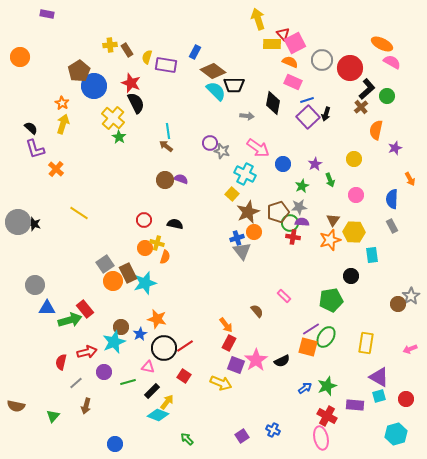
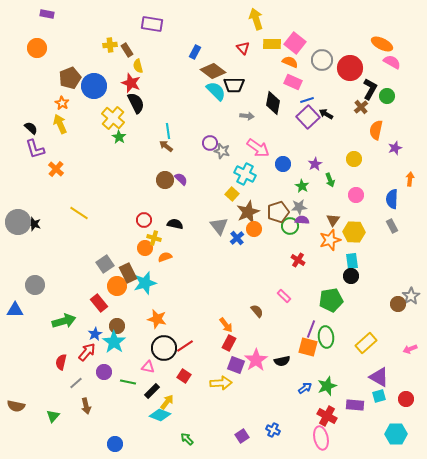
yellow arrow at (258, 19): moved 2 px left
red triangle at (283, 34): moved 40 px left, 14 px down
pink square at (295, 43): rotated 25 degrees counterclockwise
orange circle at (20, 57): moved 17 px right, 9 px up
yellow semicircle at (147, 57): moved 9 px left, 9 px down; rotated 32 degrees counterclockwise
purple rectangle at (166, 65): moved 14 px left, 41 px up
brown pentagon at (79, 71): moved 9 px left, 7 px down; rotated 10 degrees clockwise
black L-shape at (367, 89): moved 3 px right; rotated 20 degrees counterclockwise
black arrow at (326, 114): rotated 104 degrees clockwise
yellow arrow at (63, 124): moved 3 px left; rotated 42 degrees counterclockwise
purple semicircle at (181, 179): rotated 24 degrees clockwise
orange arrow at (410, 179): rotated 144 degrees counterclockwise
green star at (302, 186): rotated 16 degrees counterclockwise
purple semicircle at (302, 222): moved 2 px up
green circle at (290, 223): moved 3 px down
orange circle at (254, 232): moved 3 px up
red cross at (293, 237): moved 5 px right, 23 px down; rotated 24 degrees clockwise
blue cross at (237, 238): rotated 24 degrees counterclockwise
yellow cross at (157, 243): moved 3 px left, 5 px up
gray triangle at (242, 251): moved 23 px left, 25 px up
cyan rectangle at (372, 255): moved 20 px left, 6 px down
orange semicircle at (165, 257): rotated 128 degrees counterclockwise
orange circle at (113, 281): moved 4 px right, 5 px down
blue triangle at (47, 308): moved 32 px left, 2 px down
red rectangle at (85, 309): moved 14 px right, 6 px up
green arrow at (70, 320): moved 6 px left, 1 px down
brown circle at (121, 327): moved 4 px left, 1 px up
purple line at (311, 329): rotated 36 degrees counterclockwise
blue star at (140, 334): moved 45 px left
green ellipse at (326, 337): rotated 40 degrees counterclockwise
cyan star at (114, 342): rotated 15 degrees counterclockwise
yellow rectangle at (366, 343): rotated 40 degrees clockwise
red arrow at (87, 352): rotated 36 degrees counterclockwise
black semicircle at (282, 361): rotated 14 degrees clockwise
green line at (128, 382): rotated 28 degrees clockwise
yellow arrow at (221, 383): rotated 25 degrees counterclockwise
brown arrow at (86, 406): rotated 28 degrees counterclockwise
cyan diamond at (158, 415): moved 2 px right
cyan hexagon at (396, 434): rotated 15 degrees clockwise
